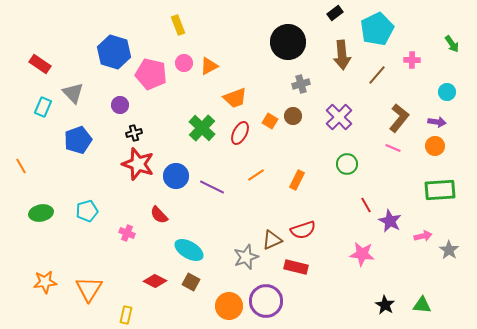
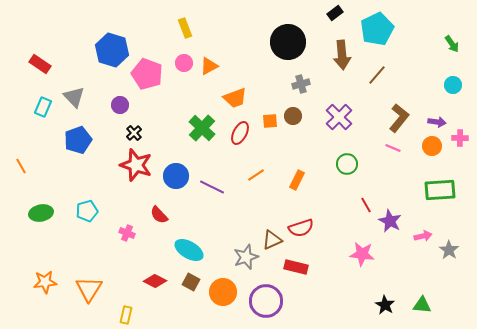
yellow rectangle at (178, 25): moved 7 px right, 3 px down
blue hexagon at (114, 52): moved 2 px left, 2 px up
pink cross at (412, 60): moved 48 px right, 78 px down
pink pentagon at (151, 74): moved 4 px left; rotated 8 degrees clockwise
cyan circle at (447, 92): moved 6 px right, 7 px up
gray triangle at (73, 93): moved 1 px right, 4 px down
orange square at (270, 121): rotated 35 degrees counterclockwise
black cross at (134, 133): rotated 28 degrees counterclockwise
orange circle at (435, 146): moved 3 px left
red star at (138, 164): moved 2 px left, 1 px down
red semicircle at (303, 230): moved 2 px left, 2 px up
orange circle at (229, 306): moved 6 px left, 14 px up
